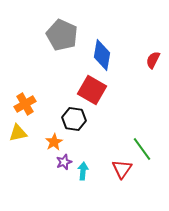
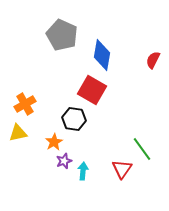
purple star: moved 1 px up
